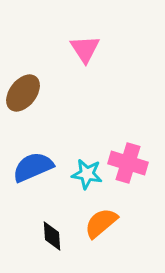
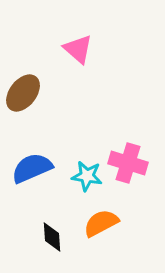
pink triangle: moved 7 px left; rotated 16 degrees counterclockwise
blue semicircle: moved 1 px left, 1 px down
cyan star: moved 2 px down
orange semicircle: rotated 12 degrees clockwise
black diamond: moved 1 px down
